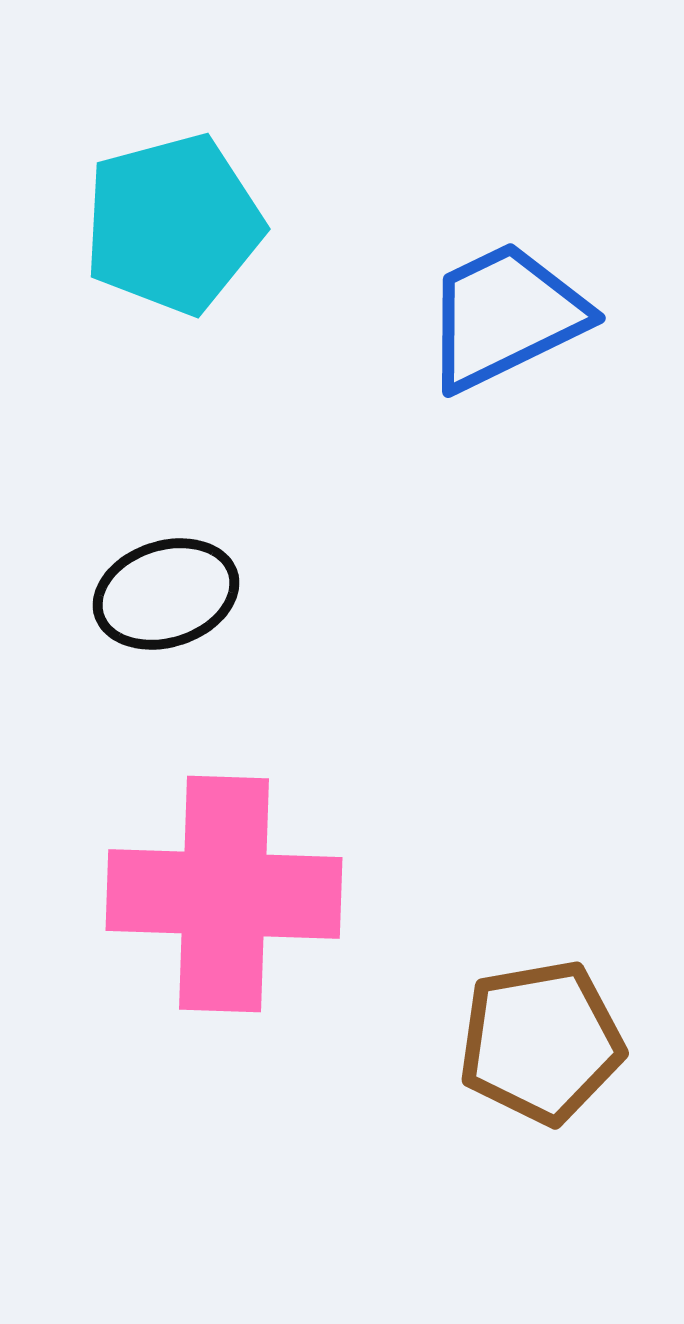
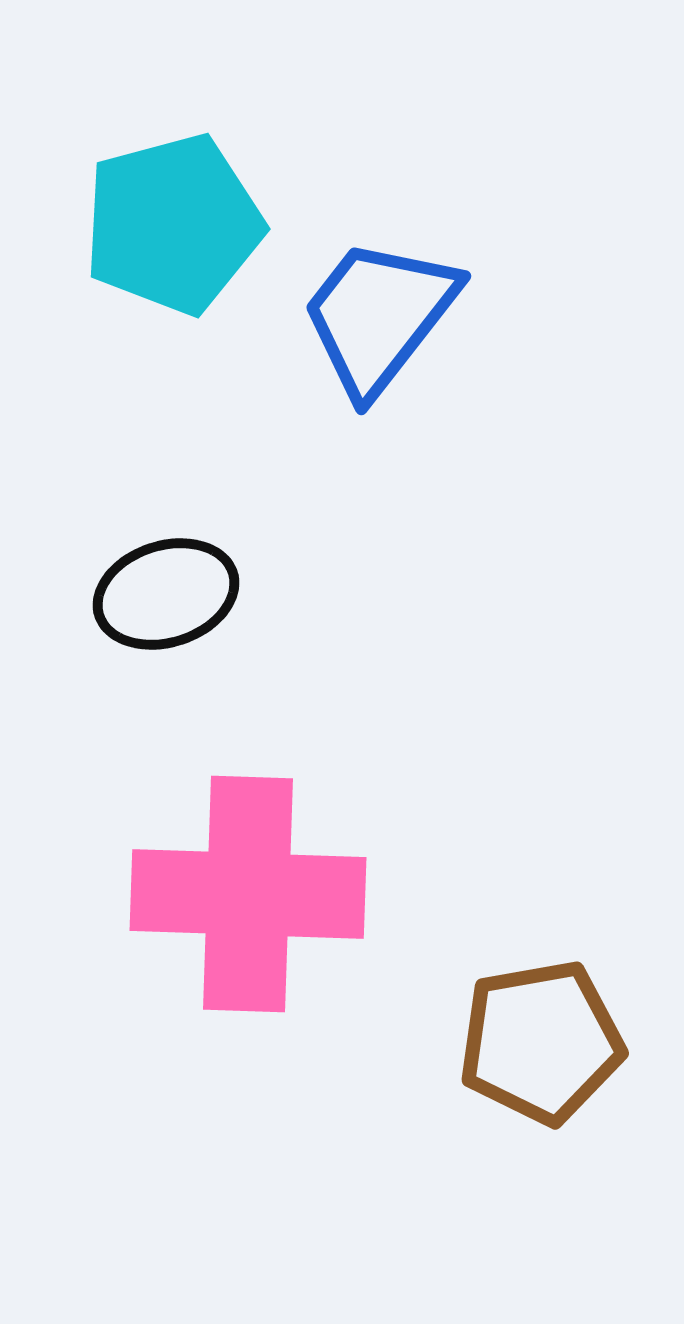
blue trapezoid: moved 126 px left; rotated 26 degrees counterclockwise
pink cross: moved 24 px right
